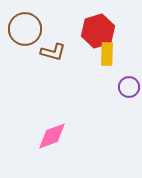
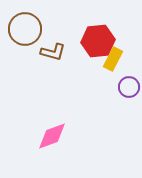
red hexagon: moved 10 px down; rotated 12 degrees clockwise
yellow rectangle: moved 6 px right, 5 px down; rotated 25 degrees clockwise
